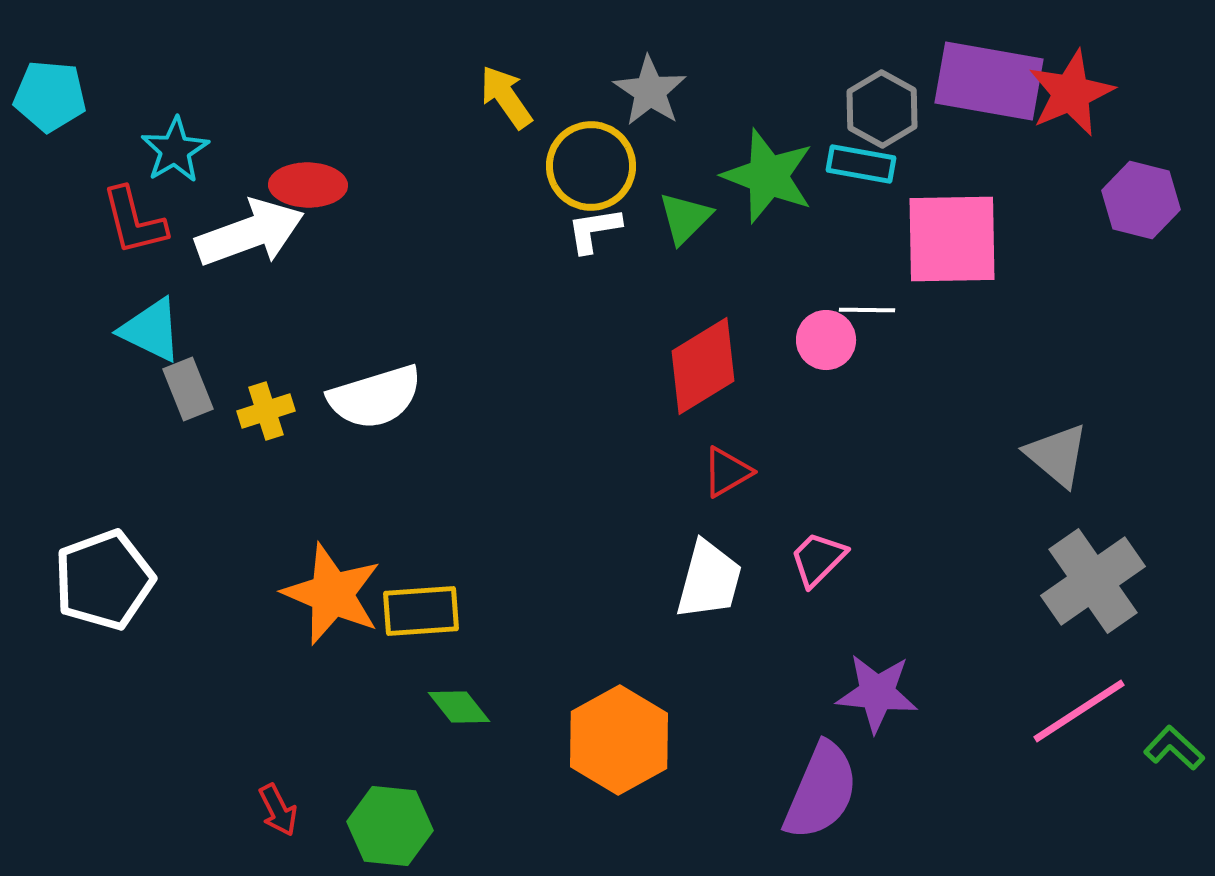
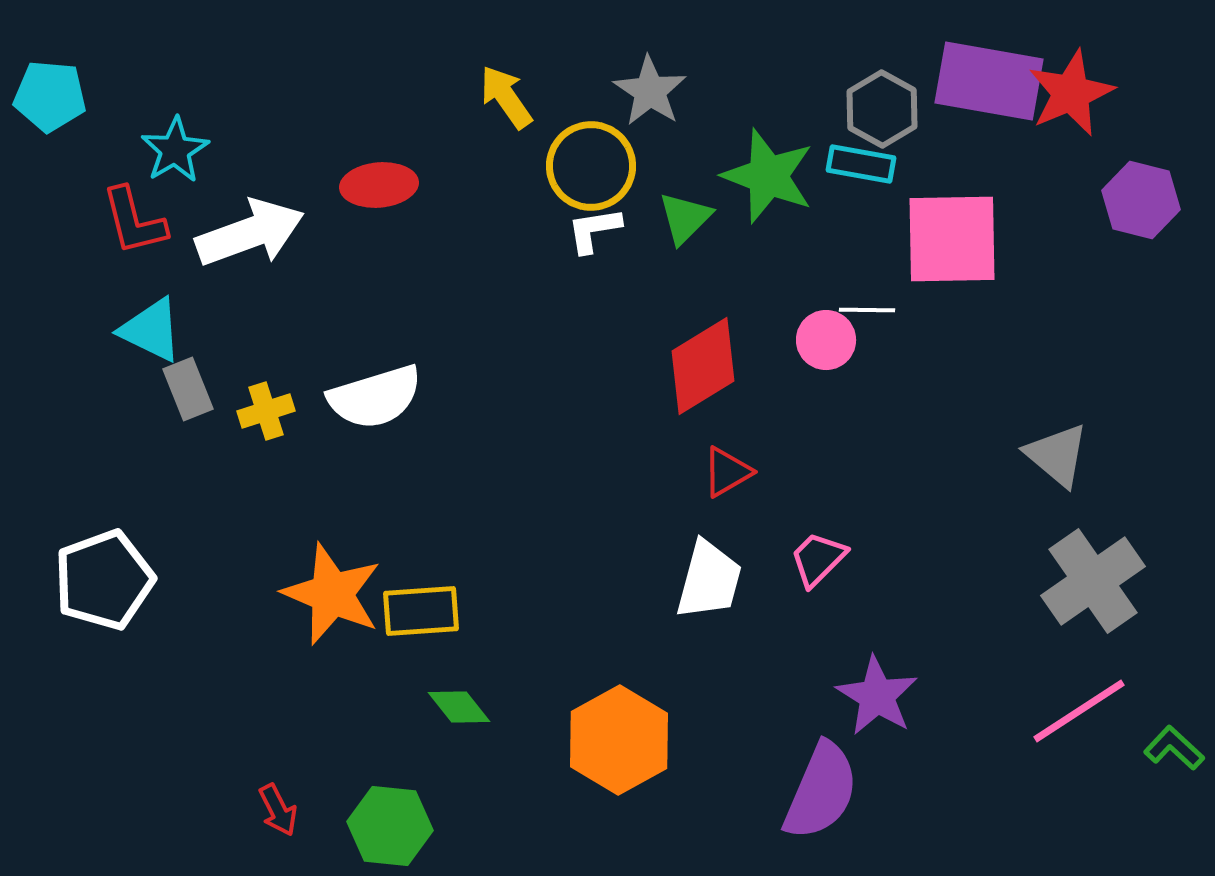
red ellipse: moved 71 px right; rotated 6 degrees counterclockwise
purple star: moved 3 px down; rotated 26 degrees clockwise
